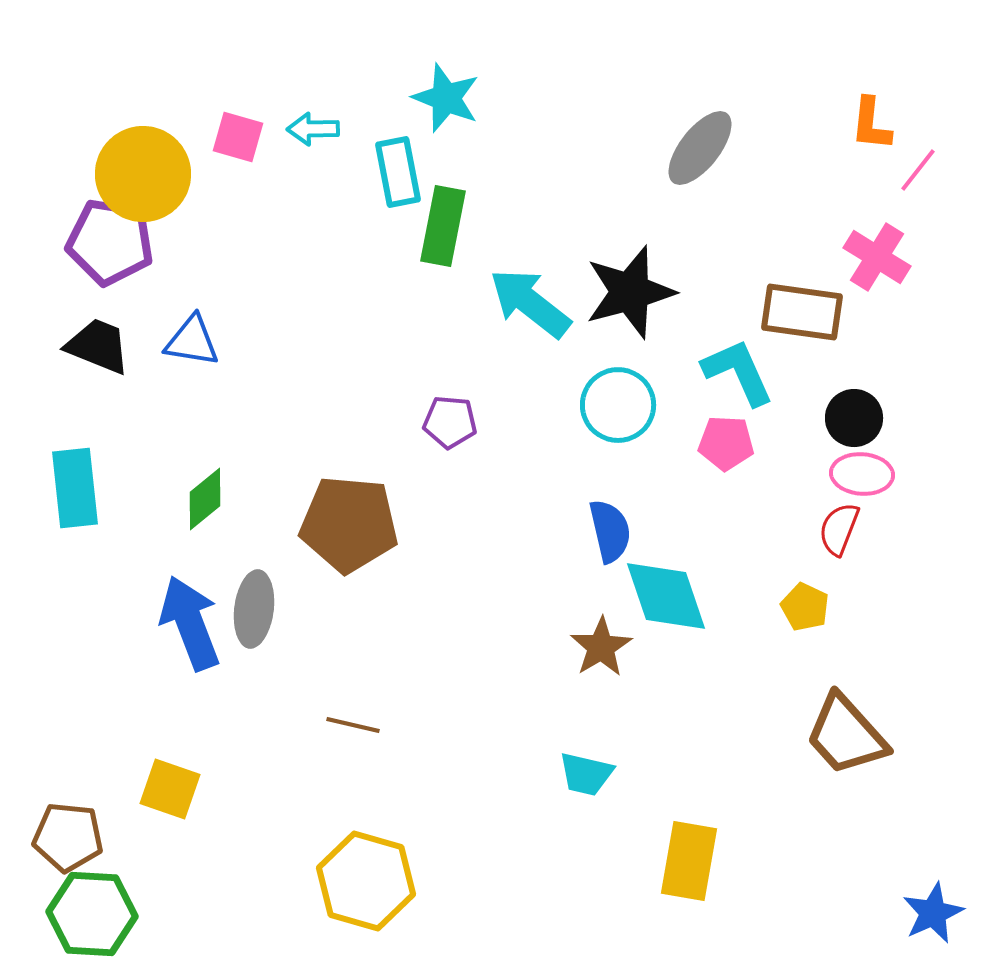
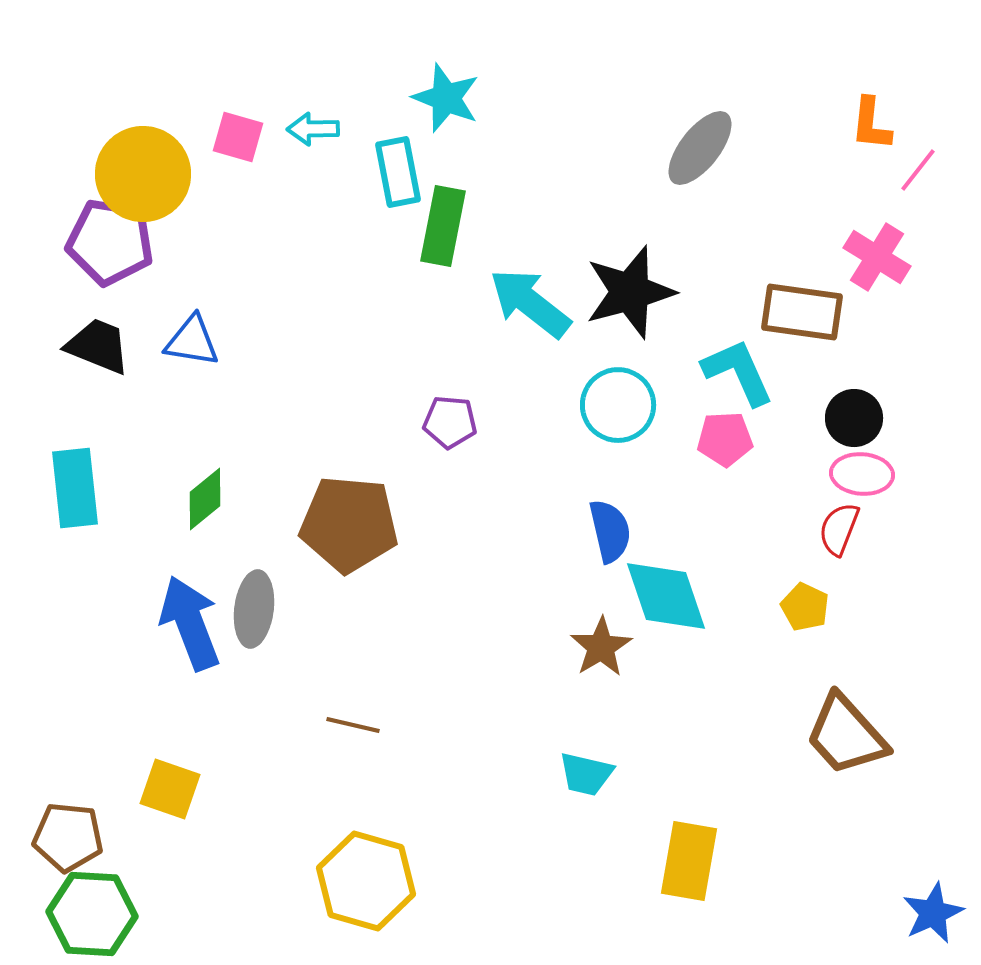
pink pentagon at (726, 443): moved 1 px left, 4 px up; rotated 6 degrees counterclockwise
